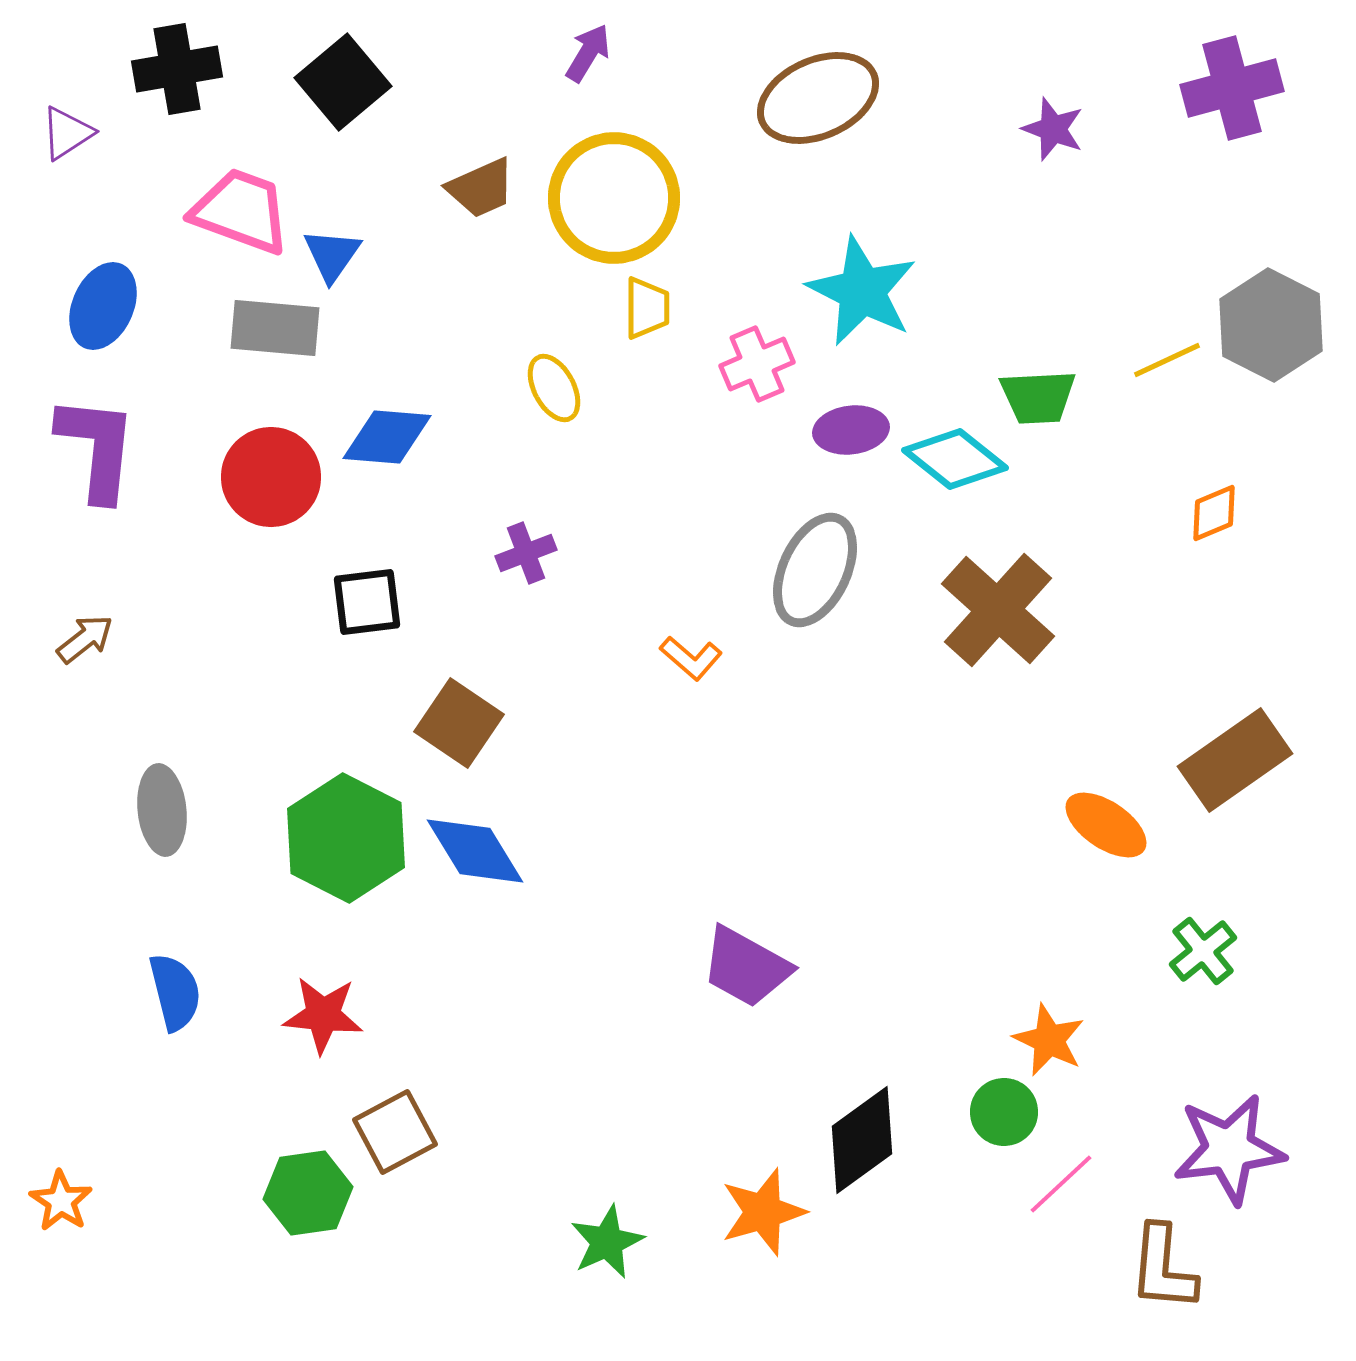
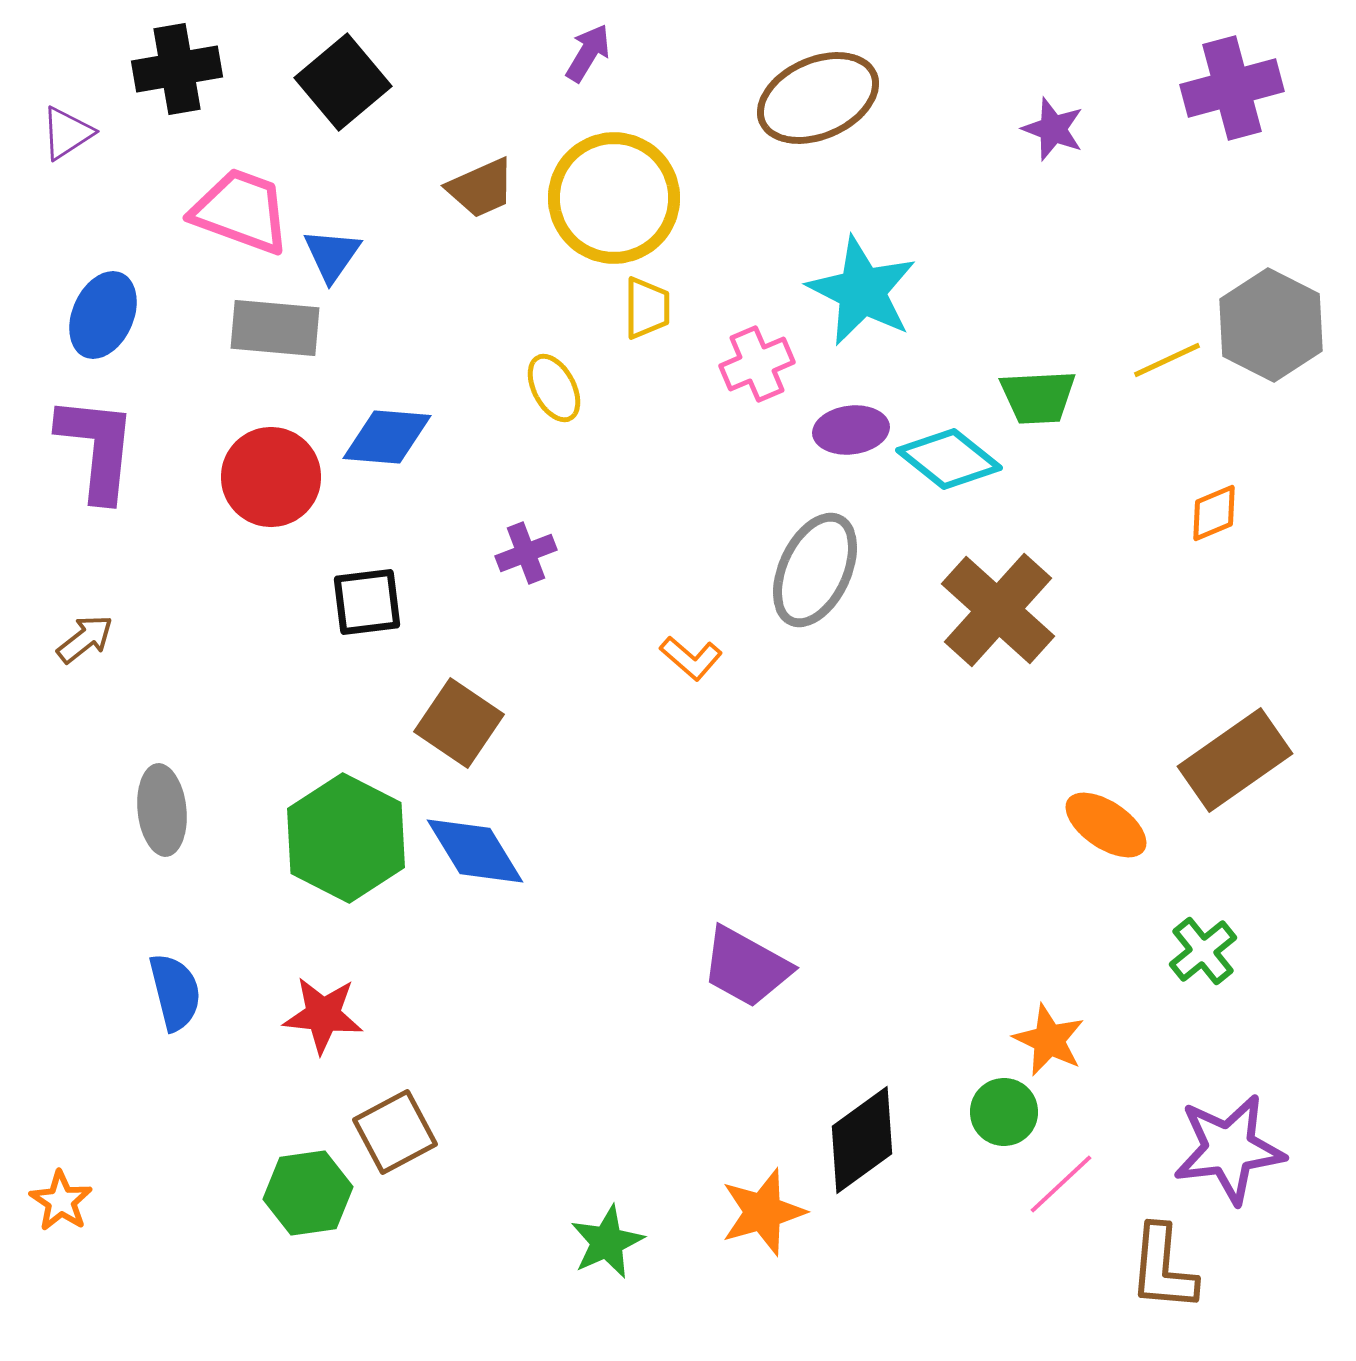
blue ellipse at (103, 306): moved 9 px down
cyan diamond at (955, 459): moved 6 px left
